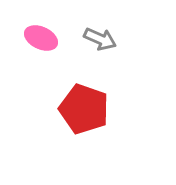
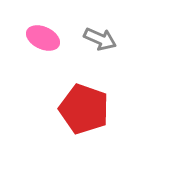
pink ellipse: moved 2 px right
